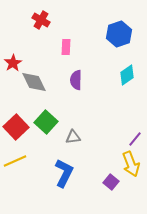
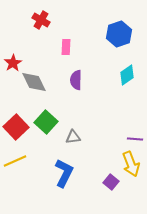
purple line: rotated 56 degrees clockwise
